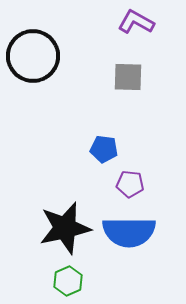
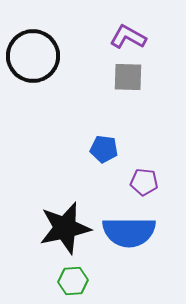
purple L-shape: moved 8 px left, 15 px down
purple pentagon: moved 14 px right, 2 px up
green hexagon: moved 5 px right; rotated 20 degrees clockwise
